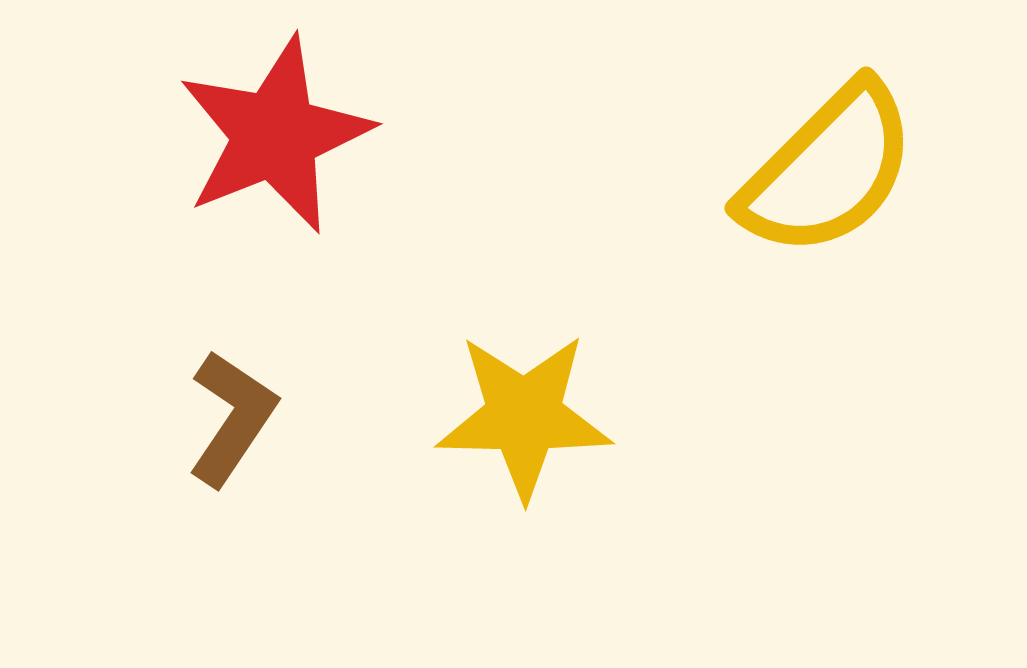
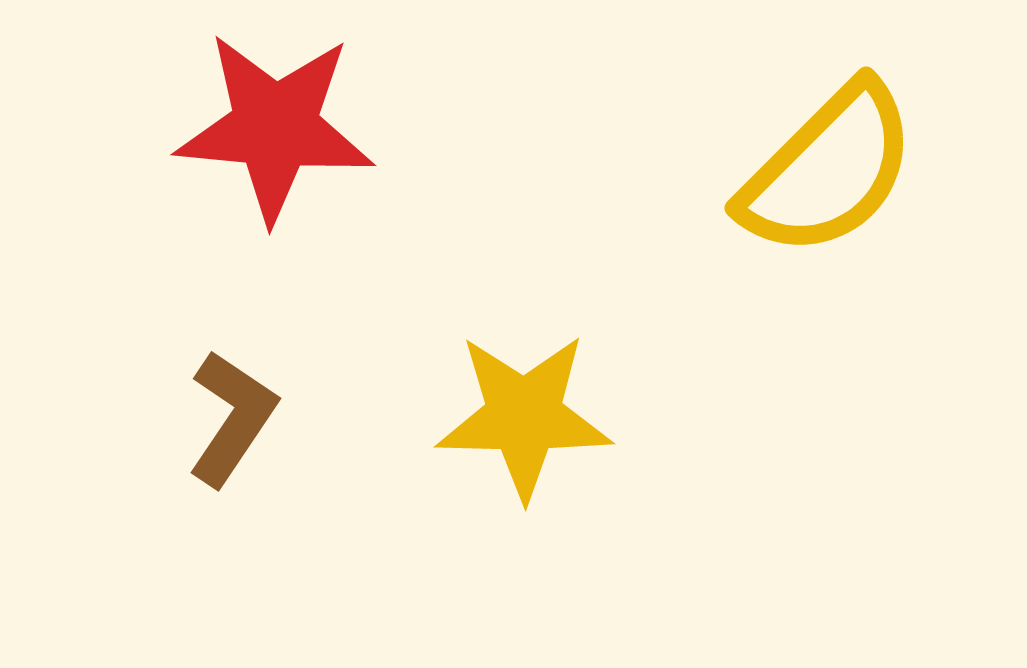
red star: moved 8 px up; rotated 27 degrees clockwise
